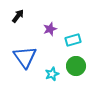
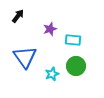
cyan rectangle: rotated 21 degrees clockwise
